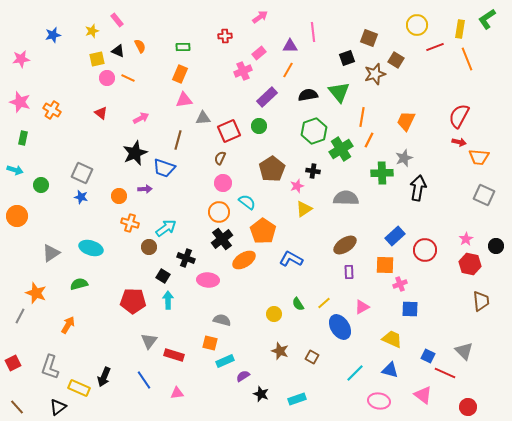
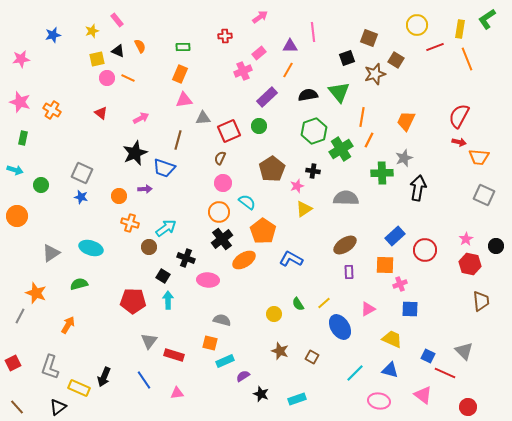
pink triangle at (362, 307): moved 6 px right, 2 px down
